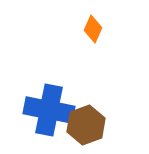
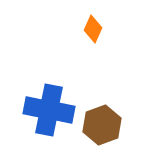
brown hexagon: moved 16 px right
